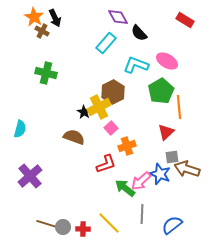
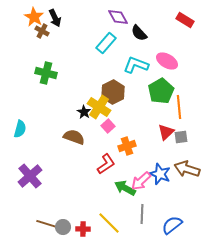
yellow cross: rotated 30 degrees counterclockwise
pink square: moved 3 px left, 2 px up
gray square: moved 9 px right, 20 px up
red L-shape: rotated 15 degrees counterclockwise
green arrow: rotated 10 degrees counterclockwise
